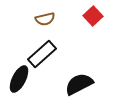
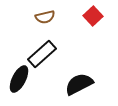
brown semicircle: moved 2 px up
